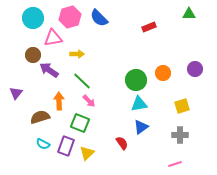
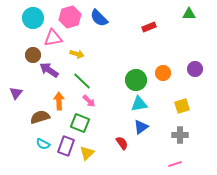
yellow arrow: rotated 16 degrees clockwise
